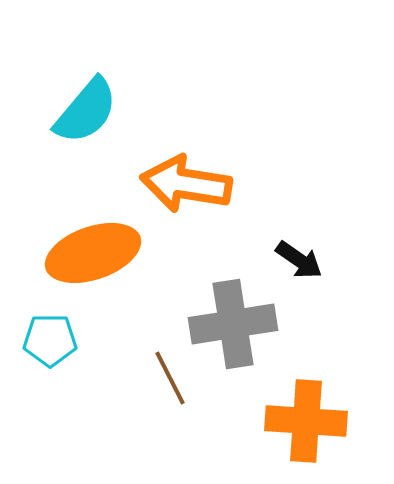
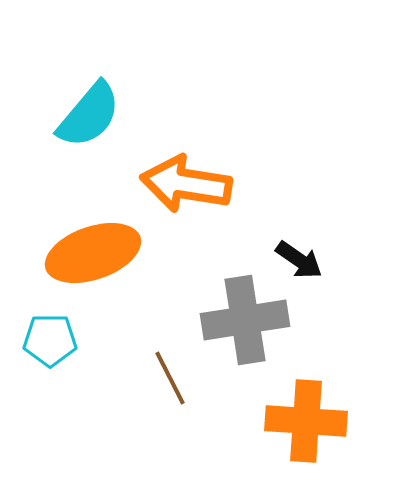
cyan semicircle: moved 3 px right, 4 px down
gray cross: moved 12 px right, 4 px up
